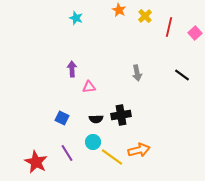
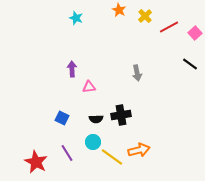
red line: rotated 48 degrees clockwise
black line: moved 8 px right, 11 px up
